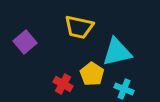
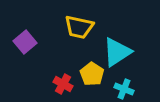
cyan triangle: rotated 20 degrees counterclockwise
